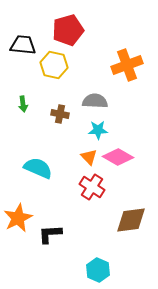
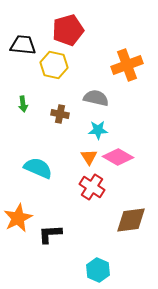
gray semicircle: moved 1 px right, 3 px up; rotated 10 degrees clockwise
orange triangle: rotated 12 degrees clockwise
